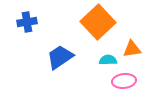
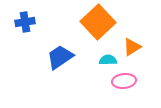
blue cross: moved 2 px left
orange triangle: moved 2 px up; rotated 24 degrees counterclockwise
